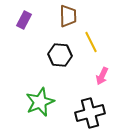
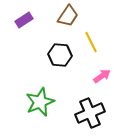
brown trapezoid: rotated 35 degrees clockwise
purple rectangle: rotated 30 degrees clockwise
pink arrow: rotated 150 degrees counterclockwise
black cross: rotated 8 degrees counterclockwise
